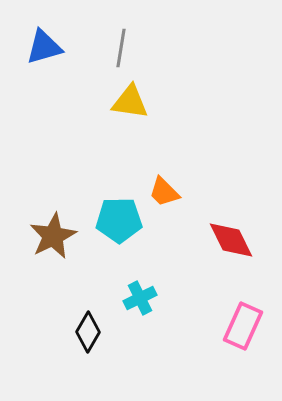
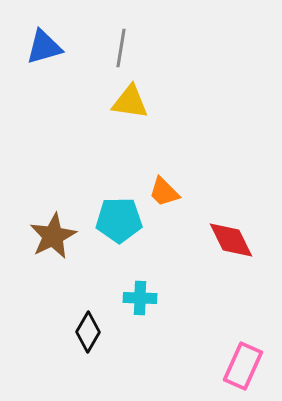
cyan cross: rotated 28 degrees clockwise
pink rectangle: moved 40 px down
